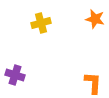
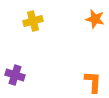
yellow cross: moved 8 px left, 2 px up
orange L-shape: moved 1 px up
